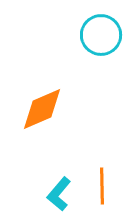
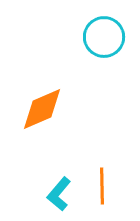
cyan circle: moved 3 px right, 2 px down
